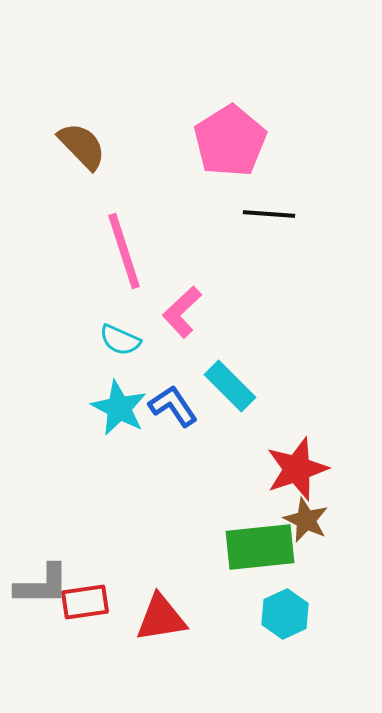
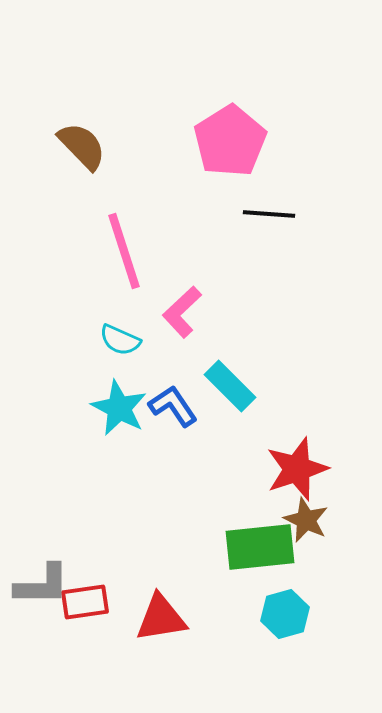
cyan hexagon: rotated 9 degrees clockwise
